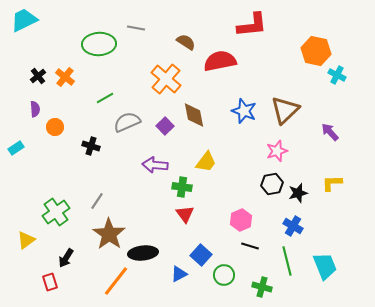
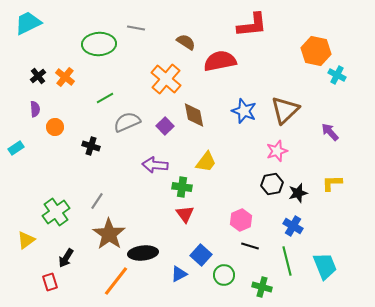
cyan trapezoid at (24, 20): moved 4 px right, 3 px down
